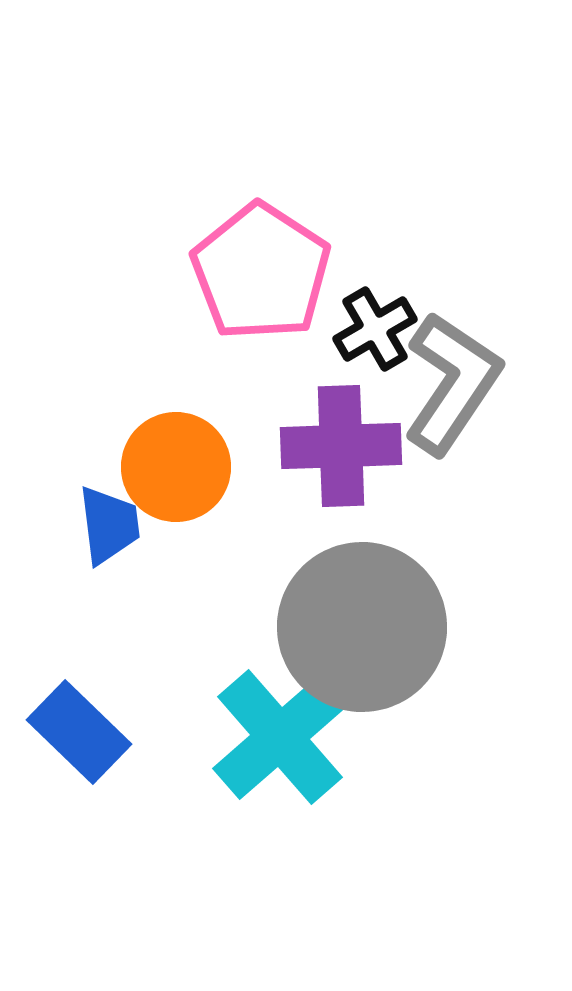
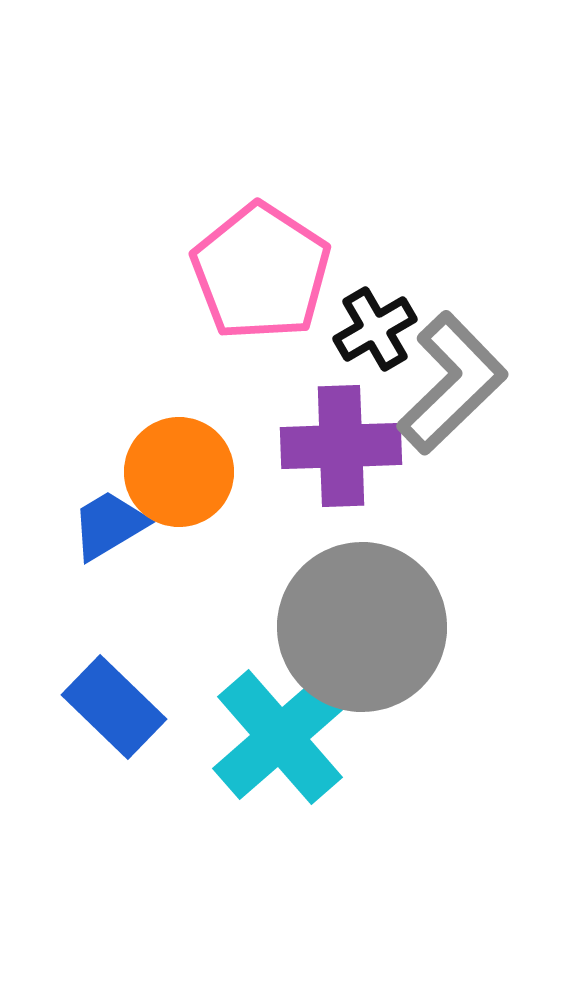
gray L-shape: rotated 12 degrees clockwise
orange circle: moved 3 px right, 5 px down
blue trapezoid: rotated 114 degrees counterclockwise
blue rectangle: moved 35 px right, 25 px up
